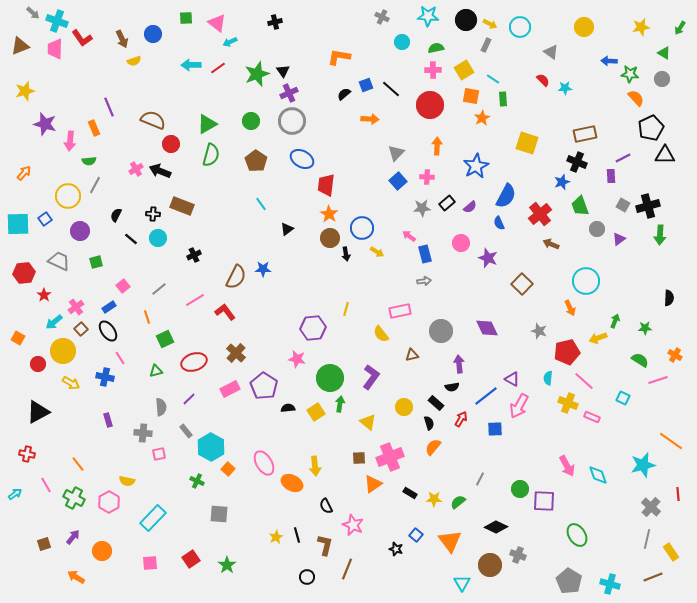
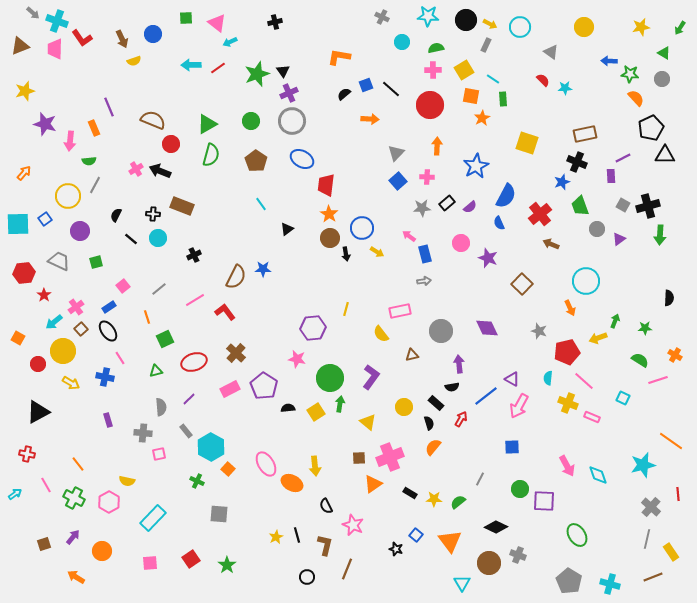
blue square at (495, 429): moved 17 px right, 18 px down
pink ellipse at (264, 463): moved 2 px right, 1 px down
brown circle at (490, 565): moved 1 px left, 2 px up
